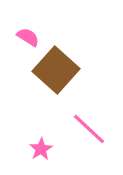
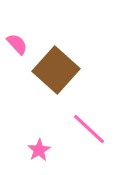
pink semicircle: moved 11 px left, 7 px down; rotated 15 degrees clockwise
pink star: moved 2 px left, 1 px down
